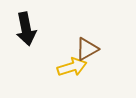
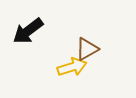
black arrow: moved 2 px right, 2 px down; rotated 64 degrees clockwise
